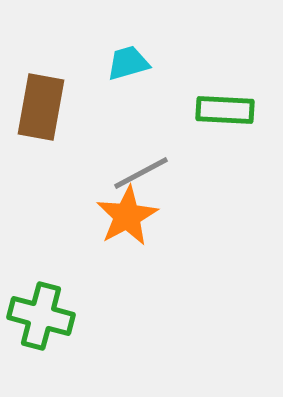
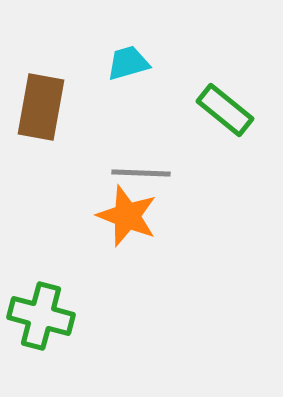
green rectangle: rotated 36 degrees clockwise
gray line: rotated 30 degrees clockwise
orange star: rotated 22 degrees counterclockwise
